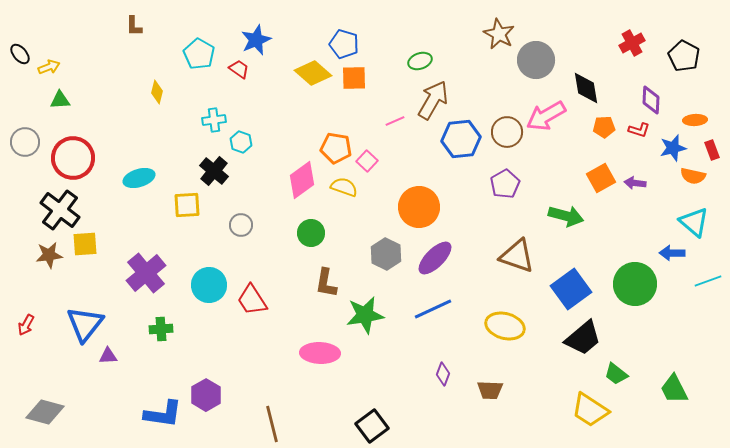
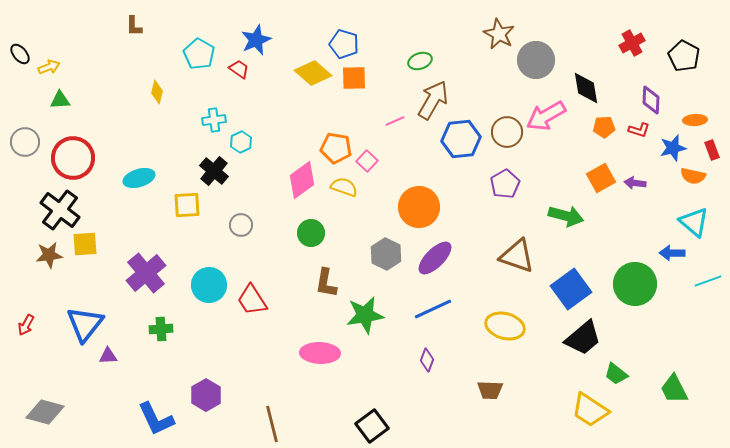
cyan hexagon at (241, 142): rotated 15 degrees clockwise
purple diamond at (443, 374): moved 16 px left, 14 px up
blue L-shape at (163, 414): moved 7 px left, 5 px down; rotated 57 degrees clockwise
